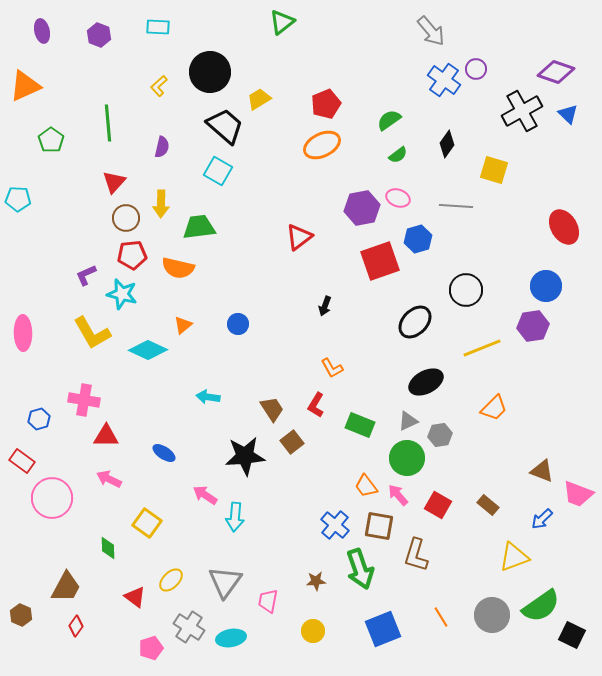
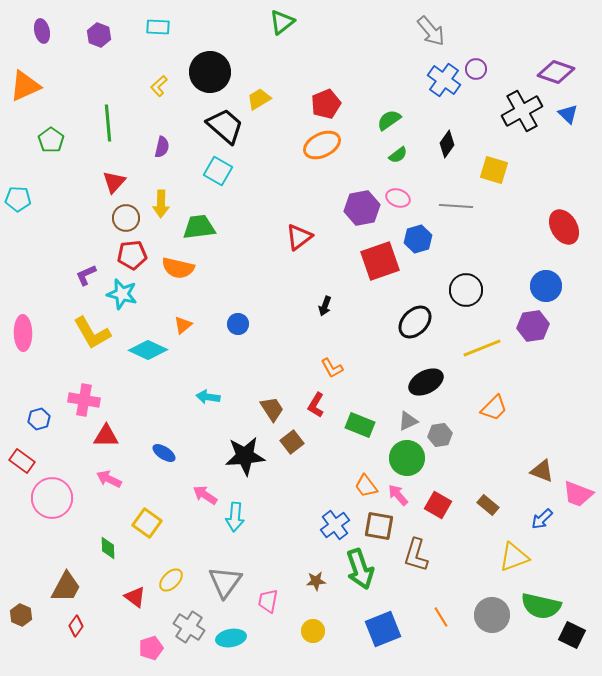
blue cross at (335, 525): rotated 12 degrees clockwise
green semicircle at (541, 606): rotated 48 degrees clockwise
